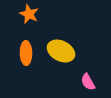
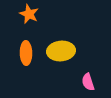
yellow ellipse: rotated 32 degrees counterclockwise
pink semicircle: rotated 12 degrees clockwise
